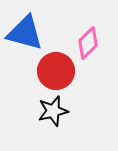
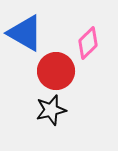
blue triangle: rotated 15 degrees clockwise
black star: moved 2 px left, 1 px up
